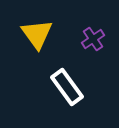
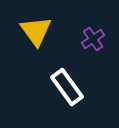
yellow triangle: moved 1 px left, 3 px up
